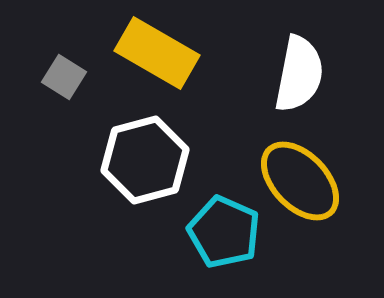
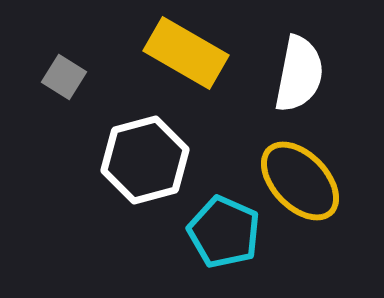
yellow rectangle: moved 29 px right
